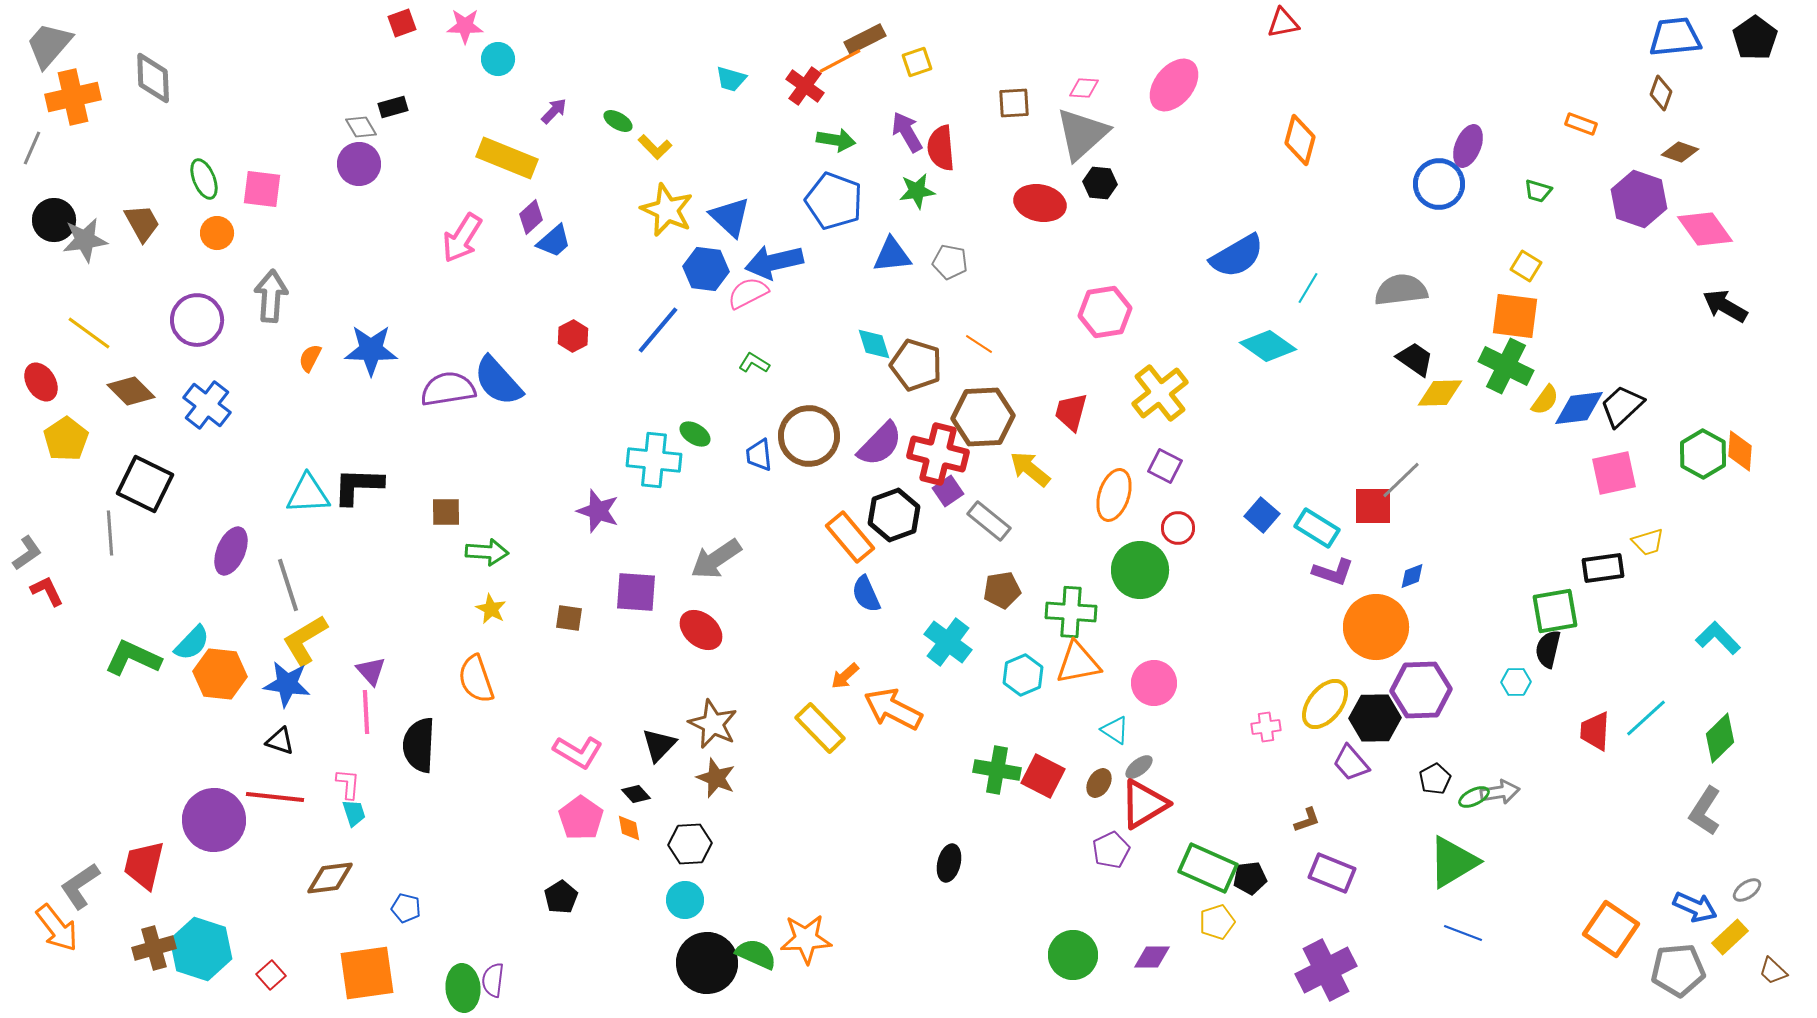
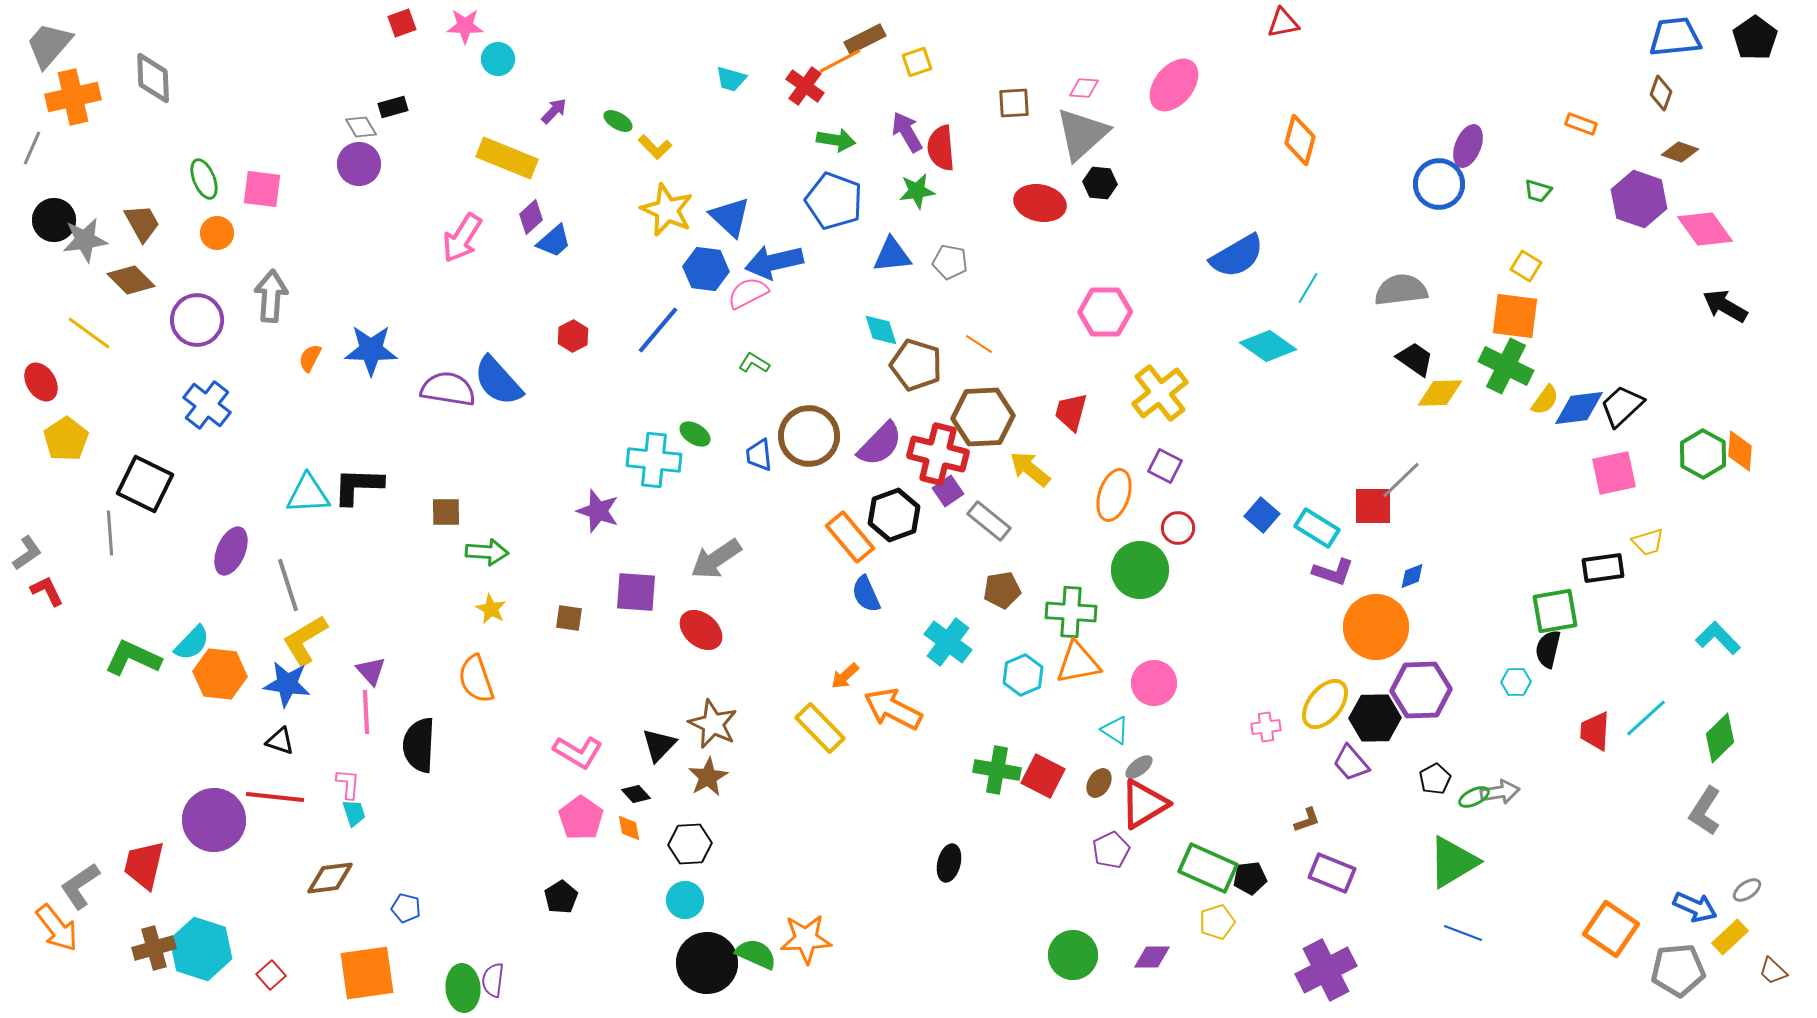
pink hexagon at (1105, 312): rotated 9 degrees clockwise
cyan diamond at (874, 344): moved 7 px right, 14 px up
purple semicircle at (448, 389): rotated 18 degrees clockwise
brown diamond at (131, 391): moved 111 px up
brown star at (716, 778): moved 8 px left, 1 px up; rotated 21 degrees clockwise
